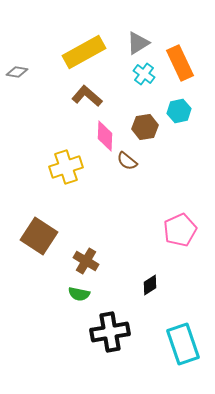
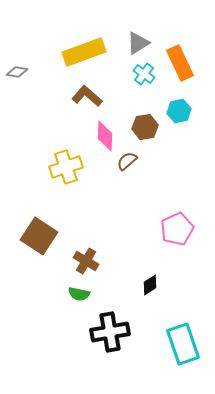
yellow rectangle: rotated 9 degrees clockwise
brown semicircle: rotated 100 degrees clockwise
pink pentagon: moved 3 px left, 1 px up
